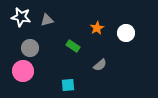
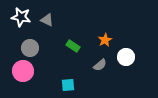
gray triangle: rotated 40 degrees clockwise
orange star: moved 8 px right, 12 px down
white circle: moved 24 px down
